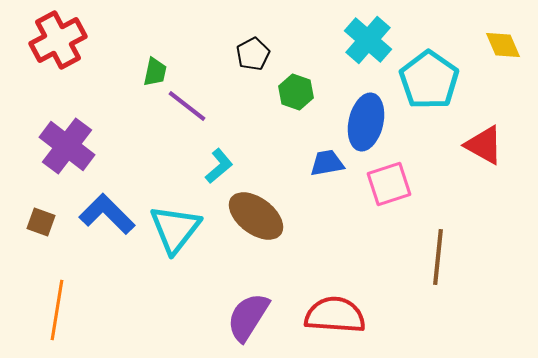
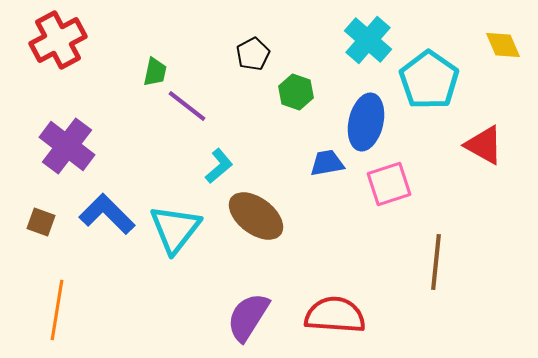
brown line: moved 2 px left, 5 px down
